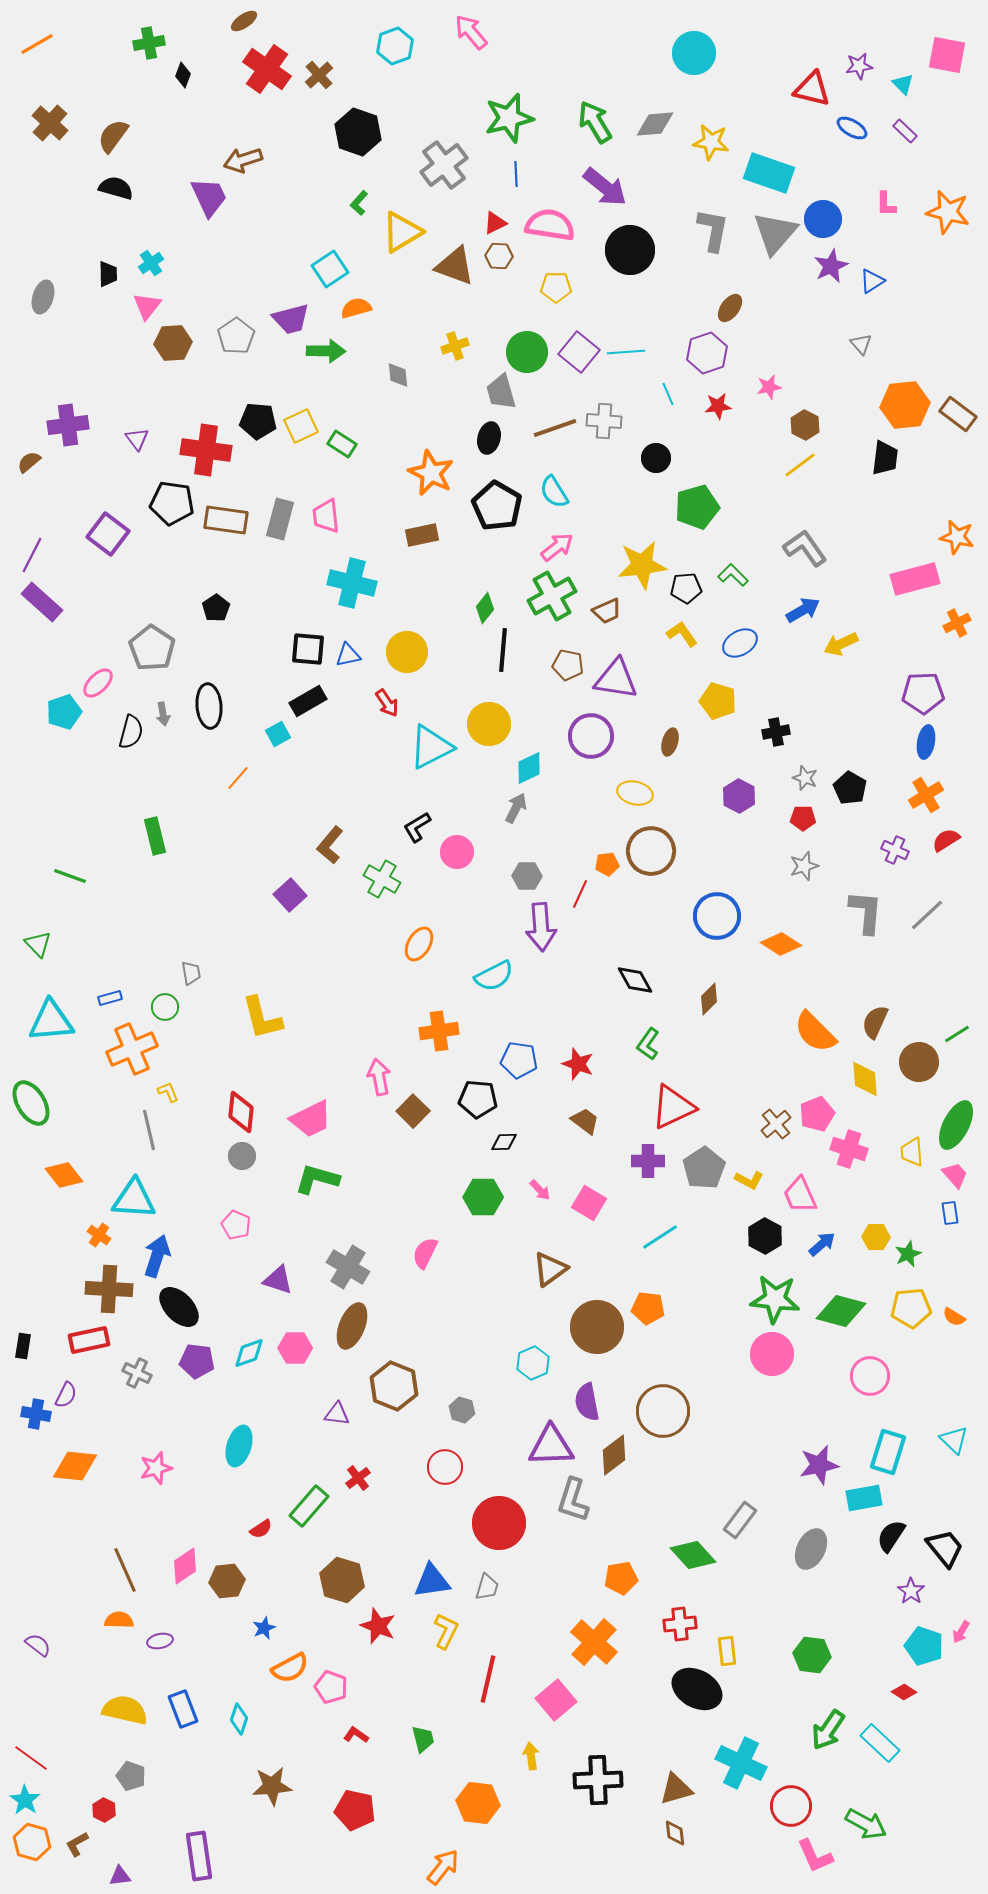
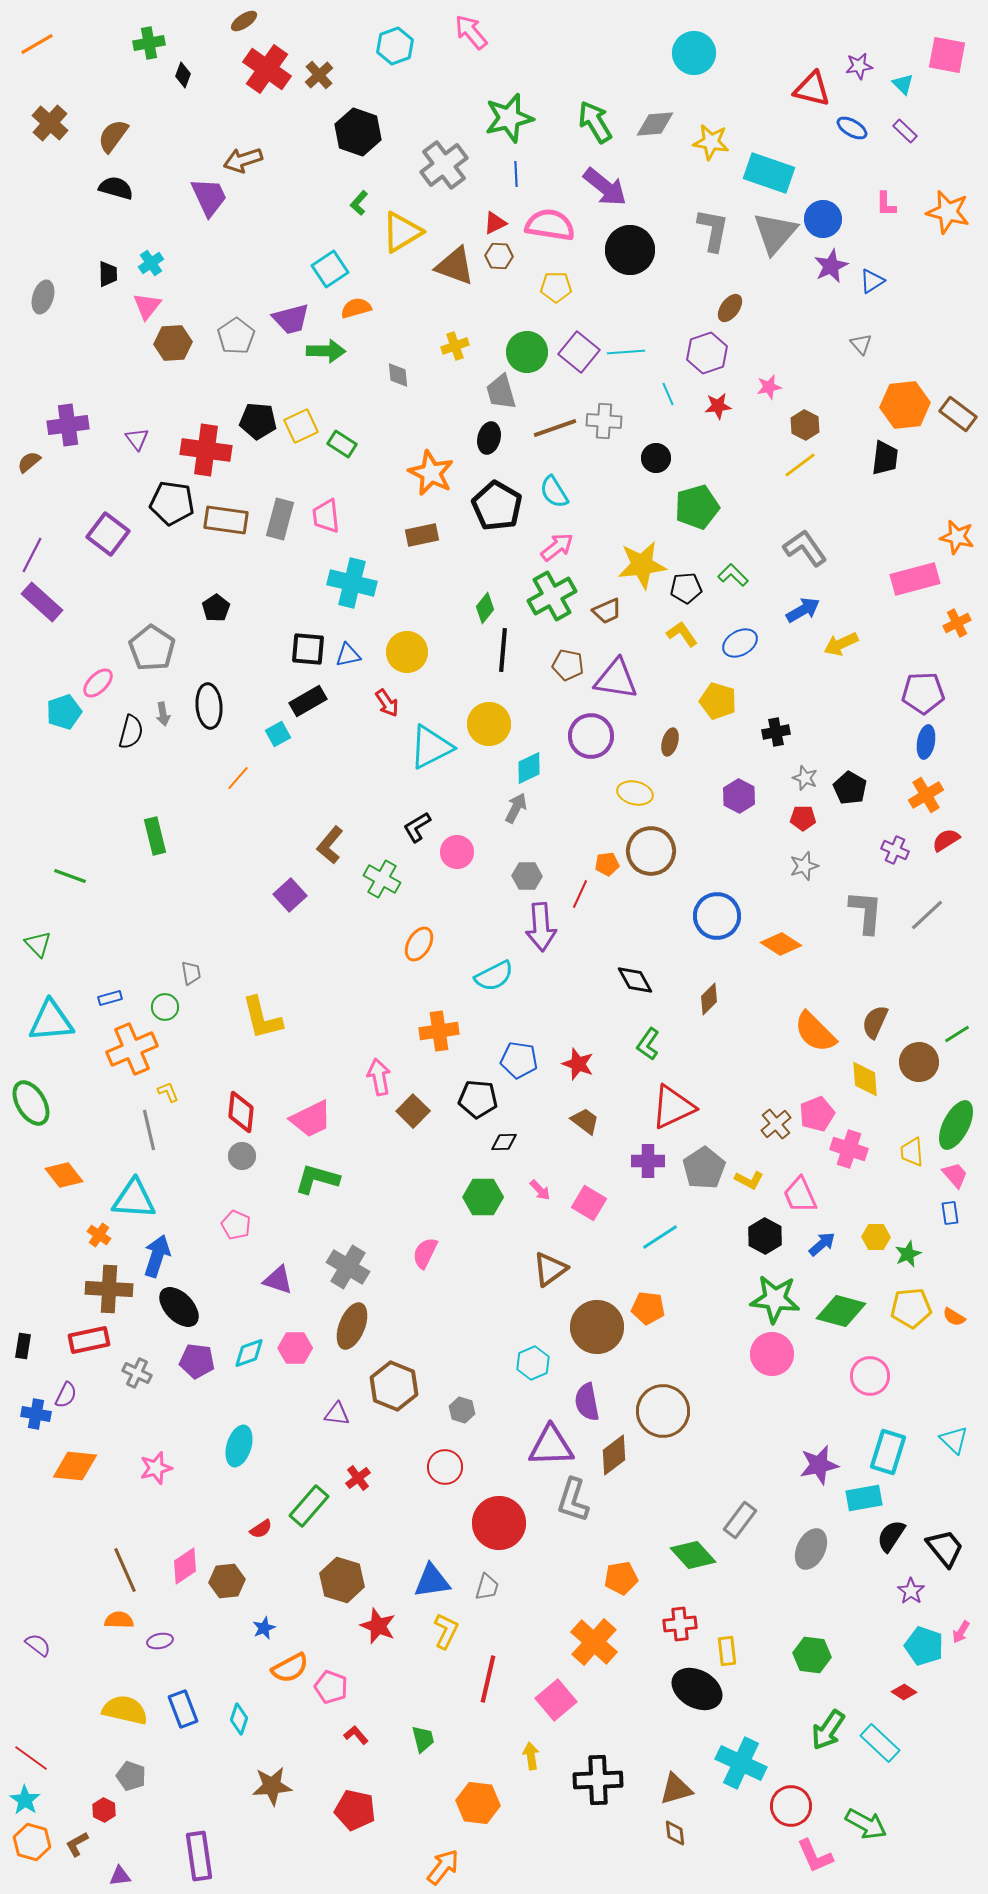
red L-shape at (356, 1735): rotated 15 degrees clockwise
